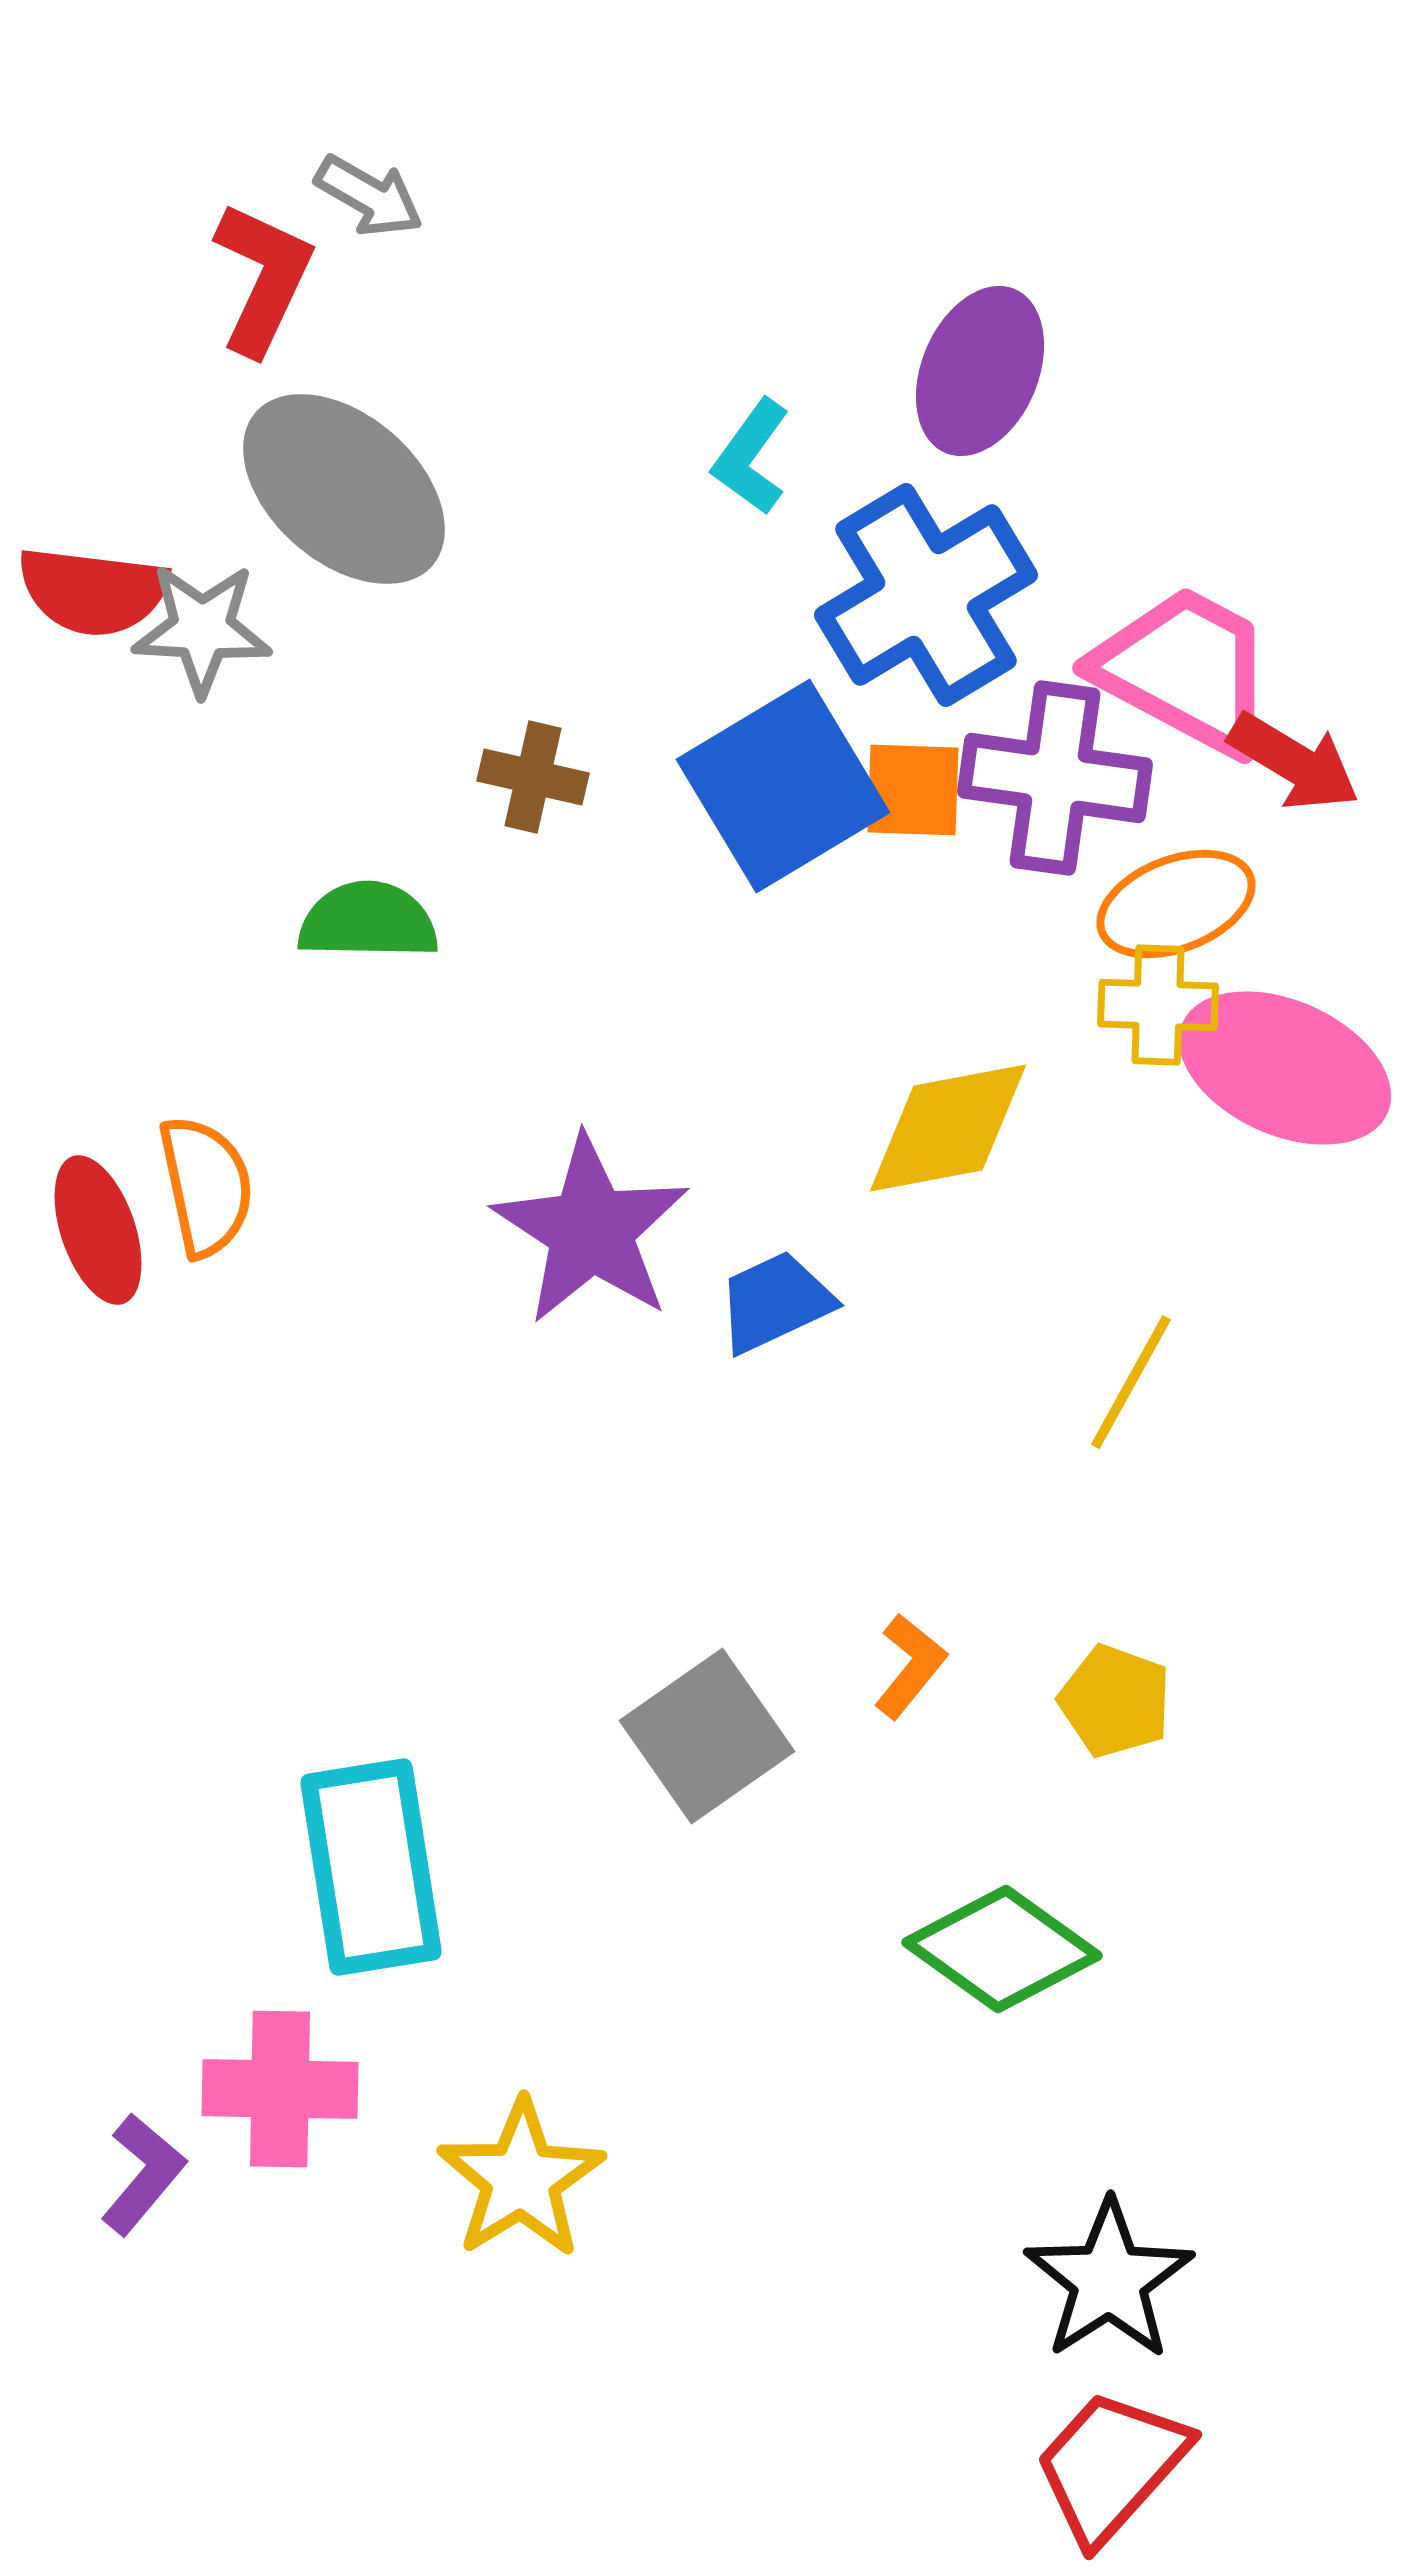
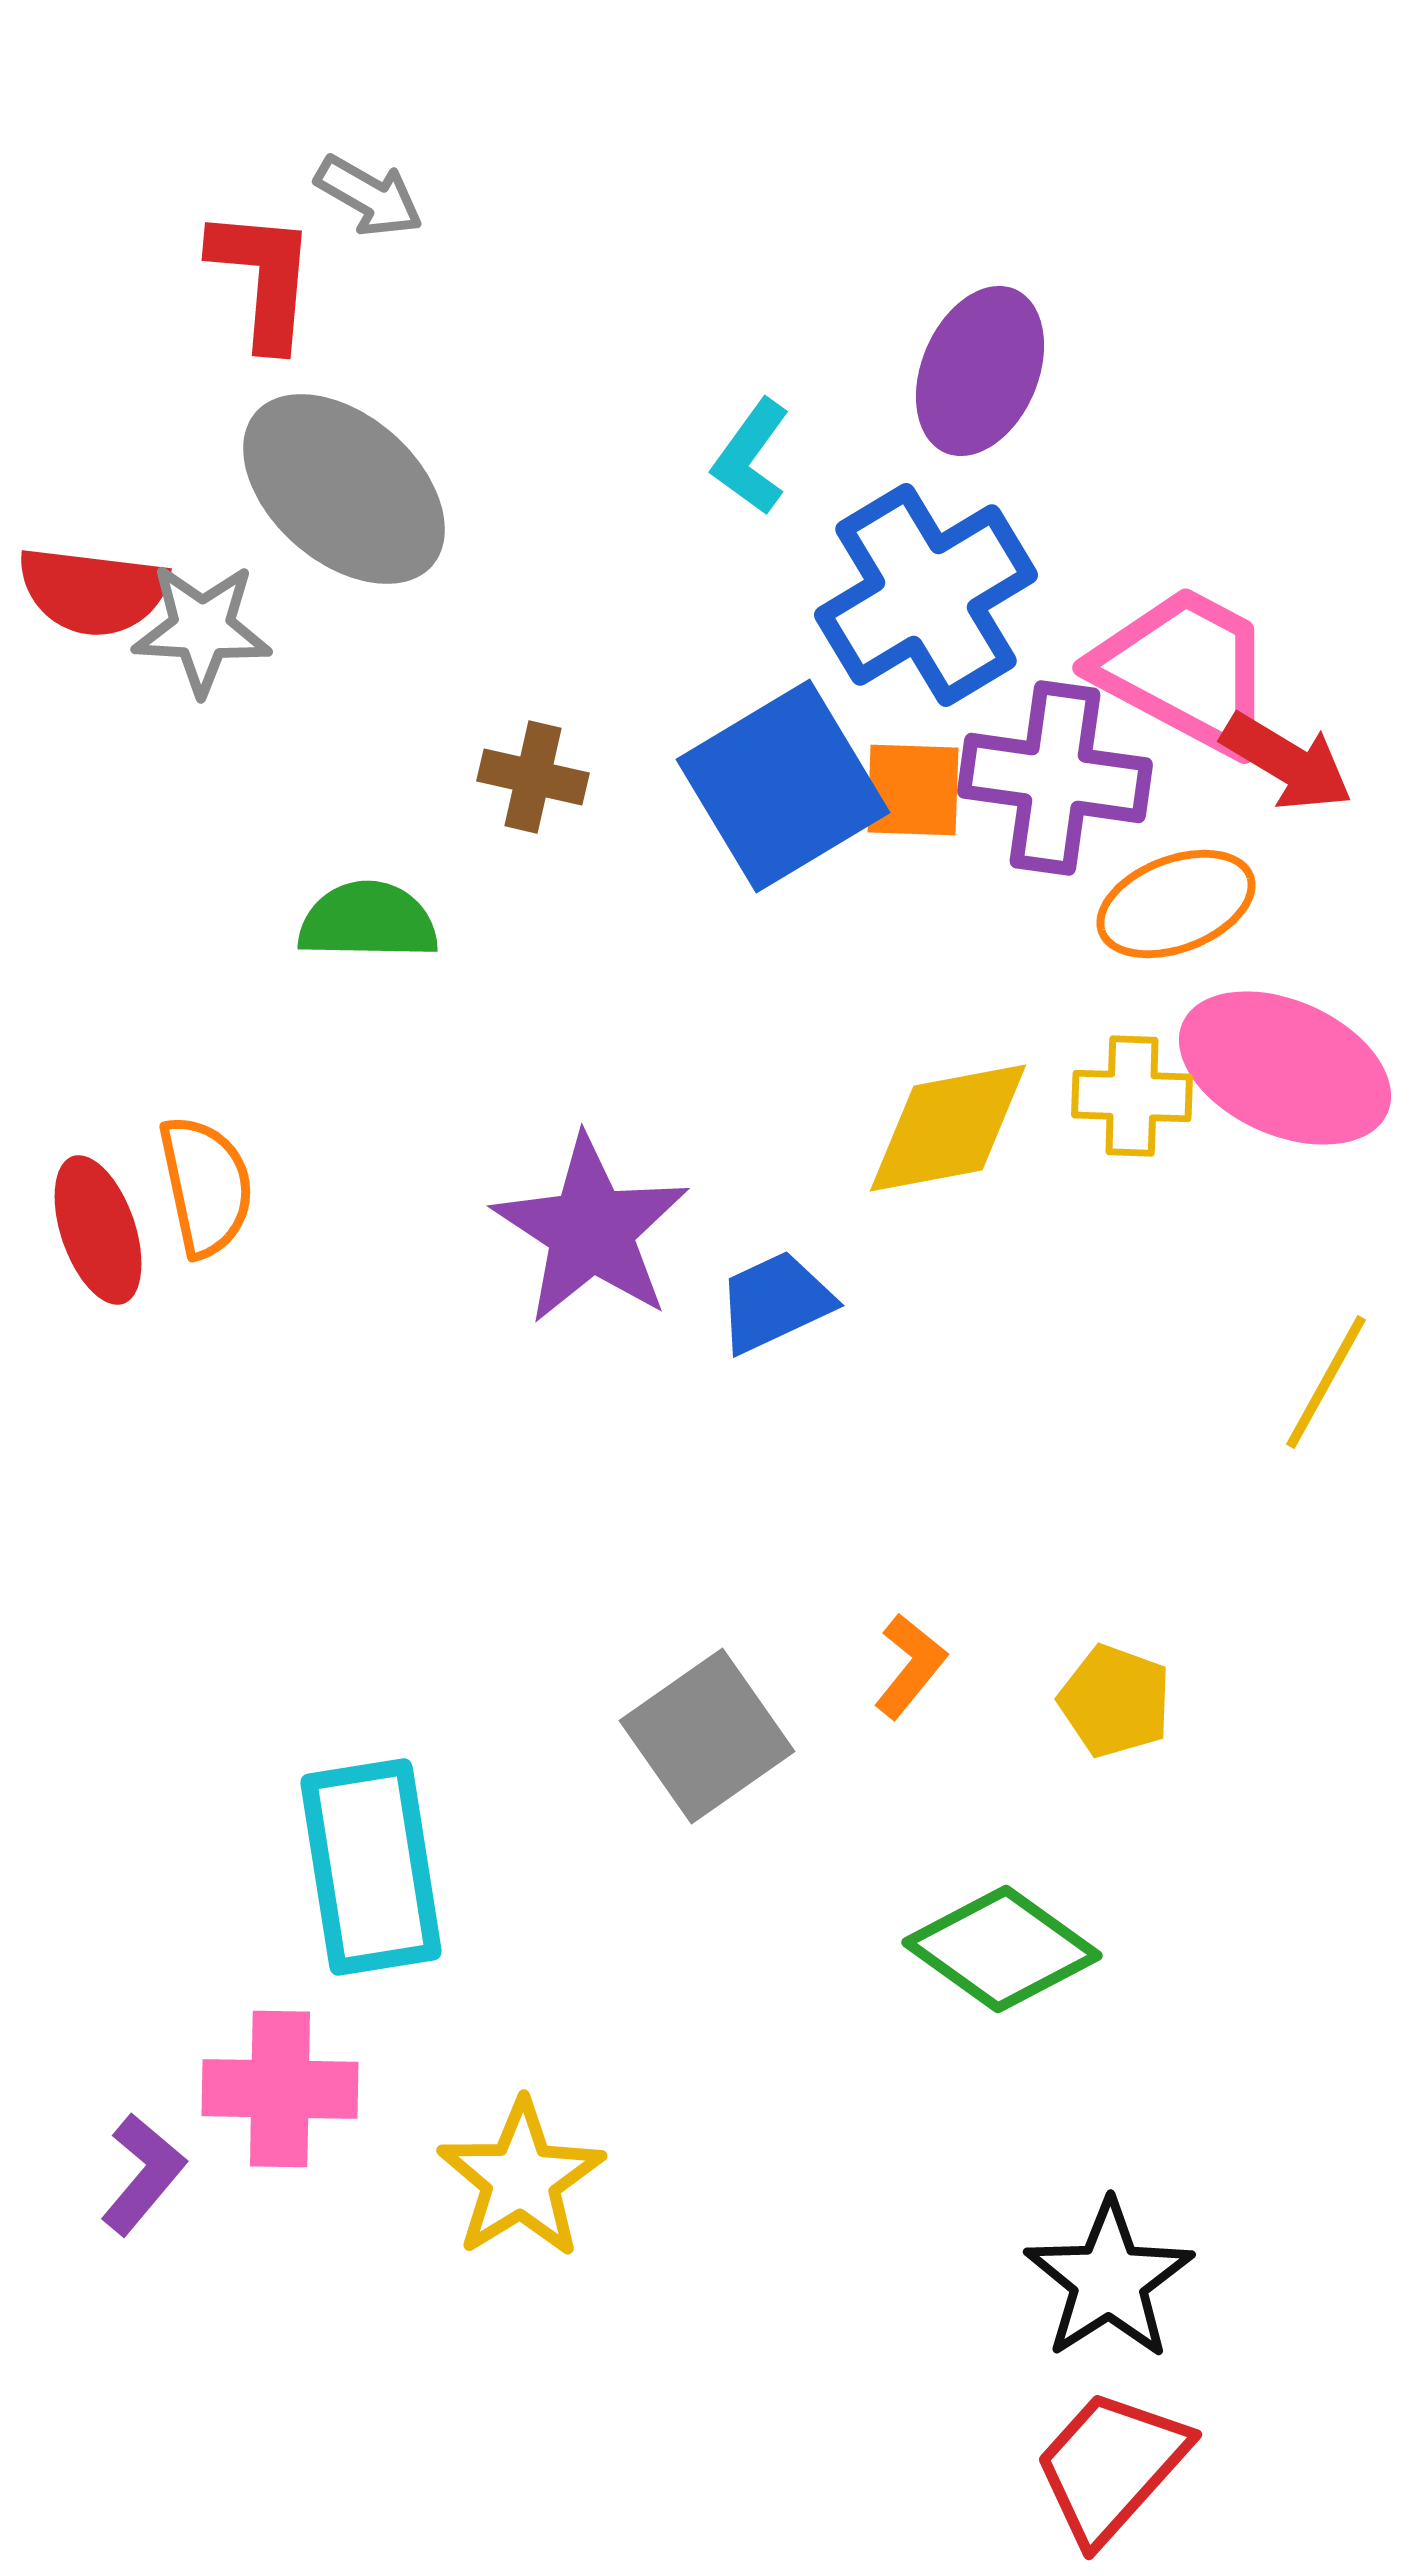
red L-shape: rotated 20 degrees counterclockwise
red arrow: moved 7 px left
yellow cross: moved 26 px left, 91 px down
yellow line: moved 195 px right
